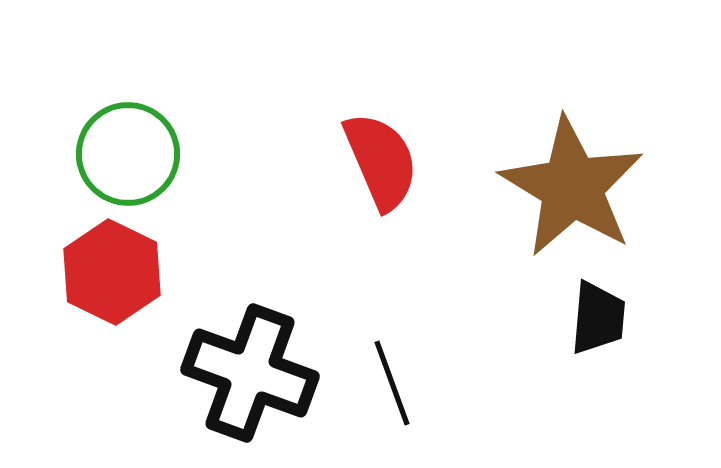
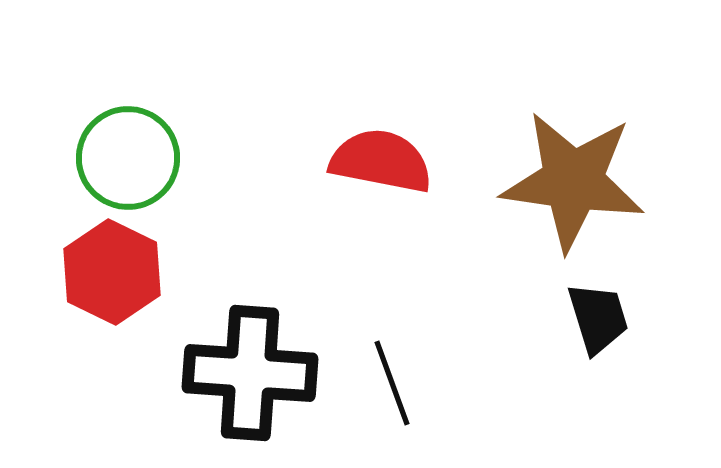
green circle: moved 4 px down
red semicircle: rotated 56 degrees counterclockwise
brown star: moved 1 px right, 6 px up; rotated 23 degrees counterclockwise
black trapezoid: rotated 22 degrees counterclockwise
black cross: rotated 16 degrees counterclockwise
